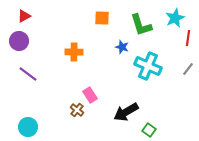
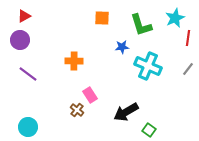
purple circle: moved 1 px right, 1 px up
blue star: rotated 24 degrees counterclockwise
orange cross: moved 9 px down
